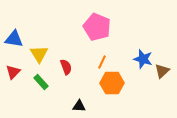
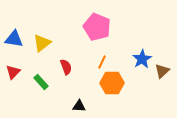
yellow triangle: moved 3 px right, 11 px up; rotated 24 degrees clockwise
blue star: moved 1 px left; rotated 24 degrees clockwise
